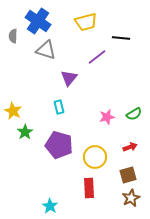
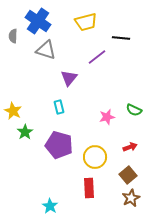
green semicircle: moved 4 px up; rotated 56 degrees clockwise
brown square: rotated 24 degrees counterclockwise
